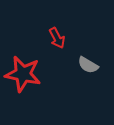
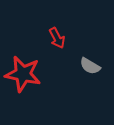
gray semicircle: moved 2 px right, 1 px down
